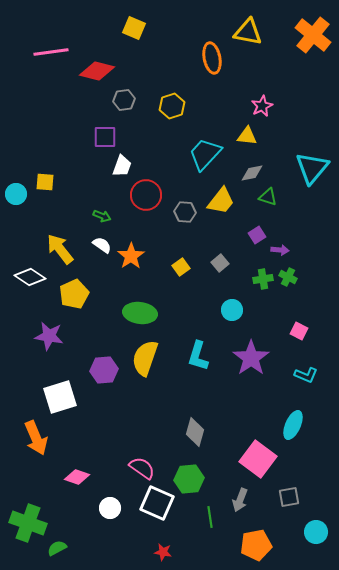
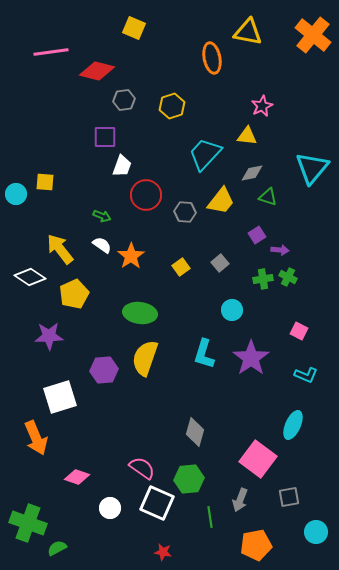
purple star at (49, 336): rotated 12 degrees counterclockwise
cyan L-shape at (198, 356): moved 6 px right, 2 px up
